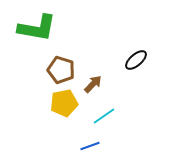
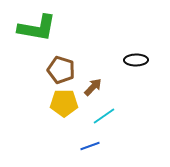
black ellipse: rotated 40 degrees clockwise
brown arrow: moved 3 px down
yellow pentagon: rotated 12 degrees clockwise
